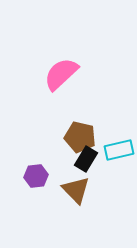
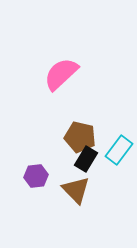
cyan rectangle: rotated 40 degrees counterclockwise
